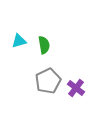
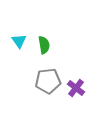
cyan triangle: rotated 49 degrees counterclockwise
gray pentagon: rotated 20 degrees clockwise
